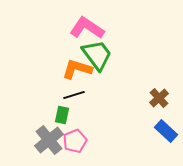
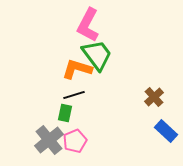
pink L-shape: moved 1 px right, 3 px up; rotated 96 degrees counterclockwise
brown cross: moved 5 px left, 1 px up
green rectangle: moved 3 px right, 2 px up
